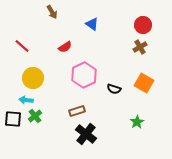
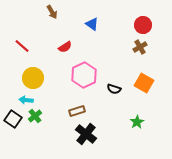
black square: rotated 30 degrees clockwise
